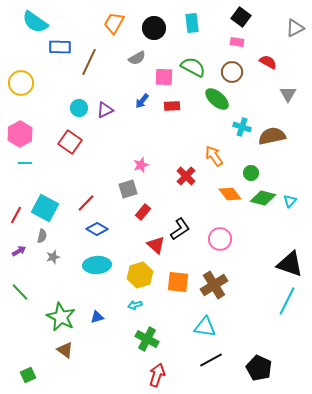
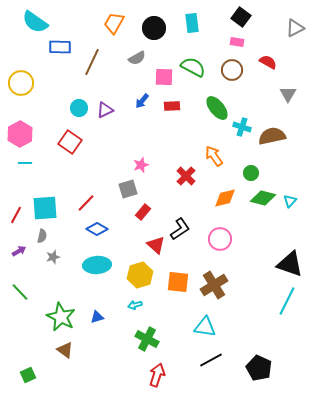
brown line at (89, 62): moved 3 px right
brown circle at (232, 72): moved 2 px up
green ellipse at (217, 99): moved 9 px down; rotated 10 degrees clockwise
orange diamond at (230, 194): moved 5 px left, 4 px down; rotated 65 degrees counterclockwise
cyan square at (45, 208): rotated 32 degrees counterclockwise
